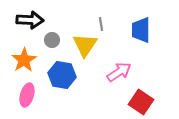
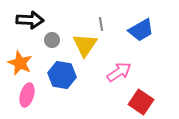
blue trapezoid: rotated 120 degrees counterclockwise
orange star: moved 4 px left, 3 px down; rotated 15 degrees counterclockwise
